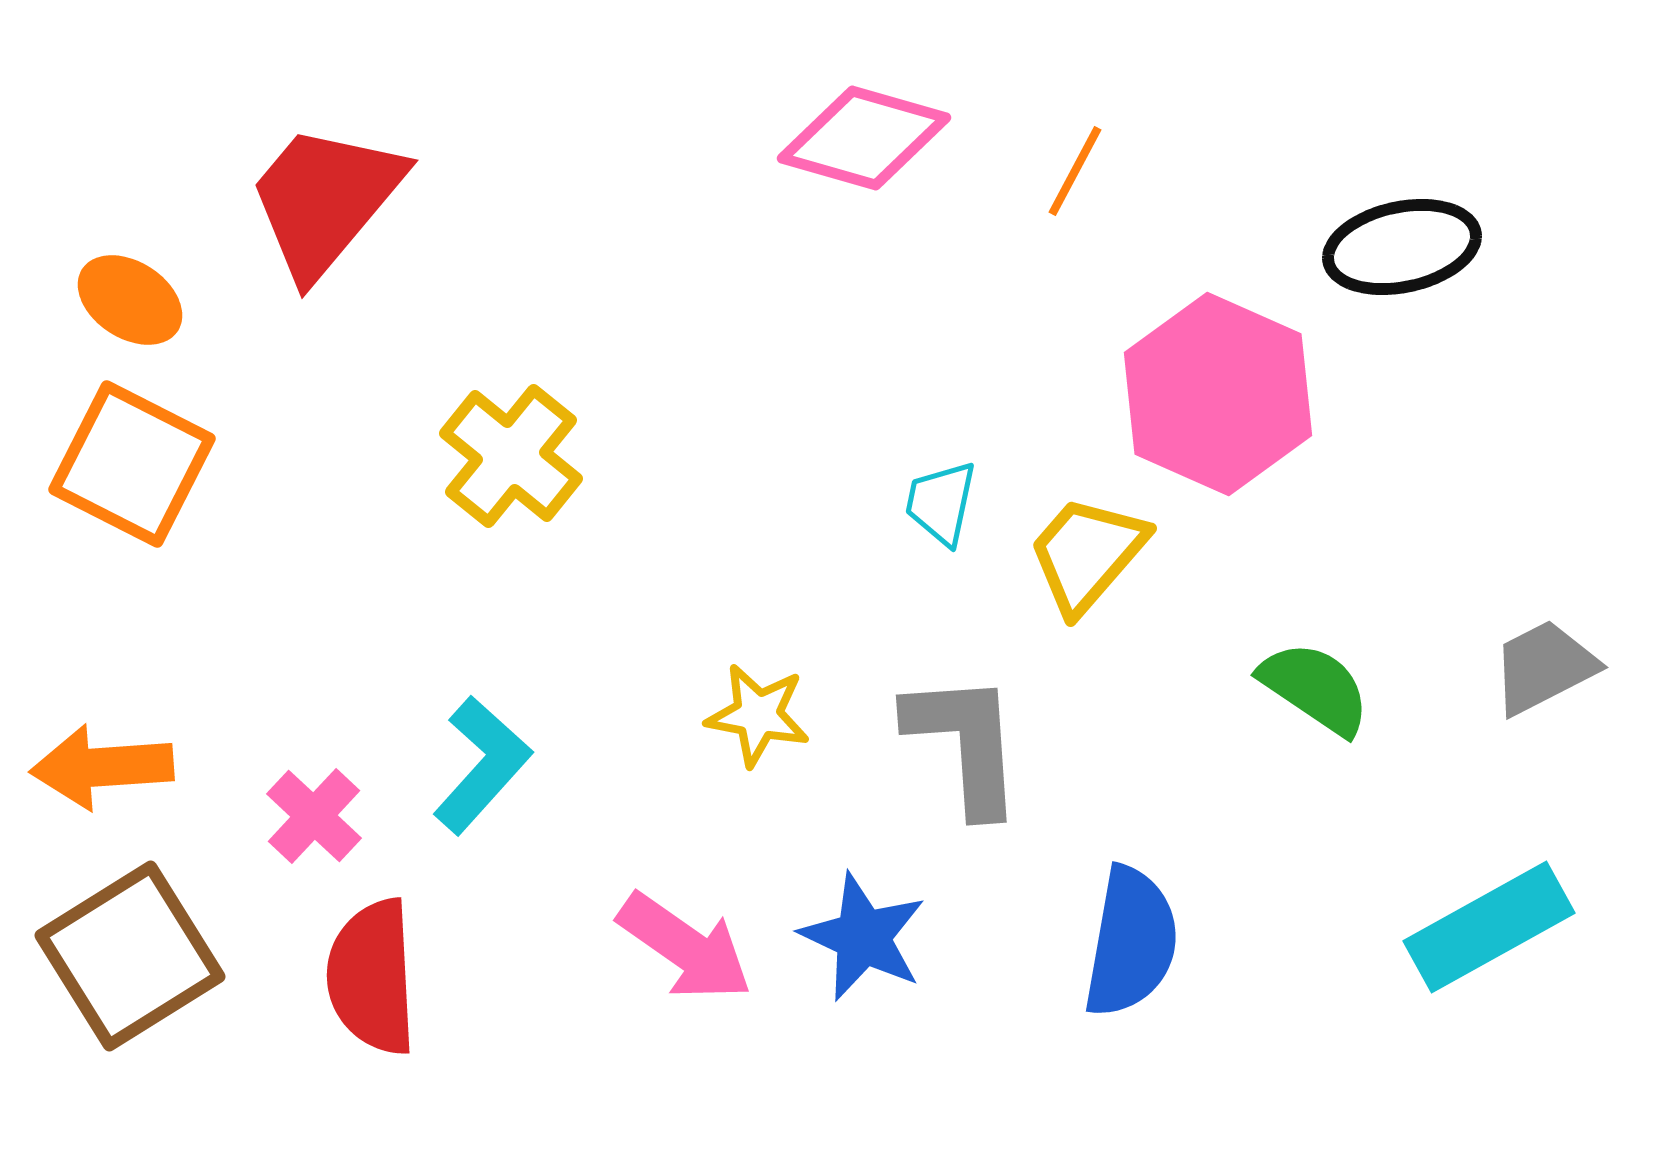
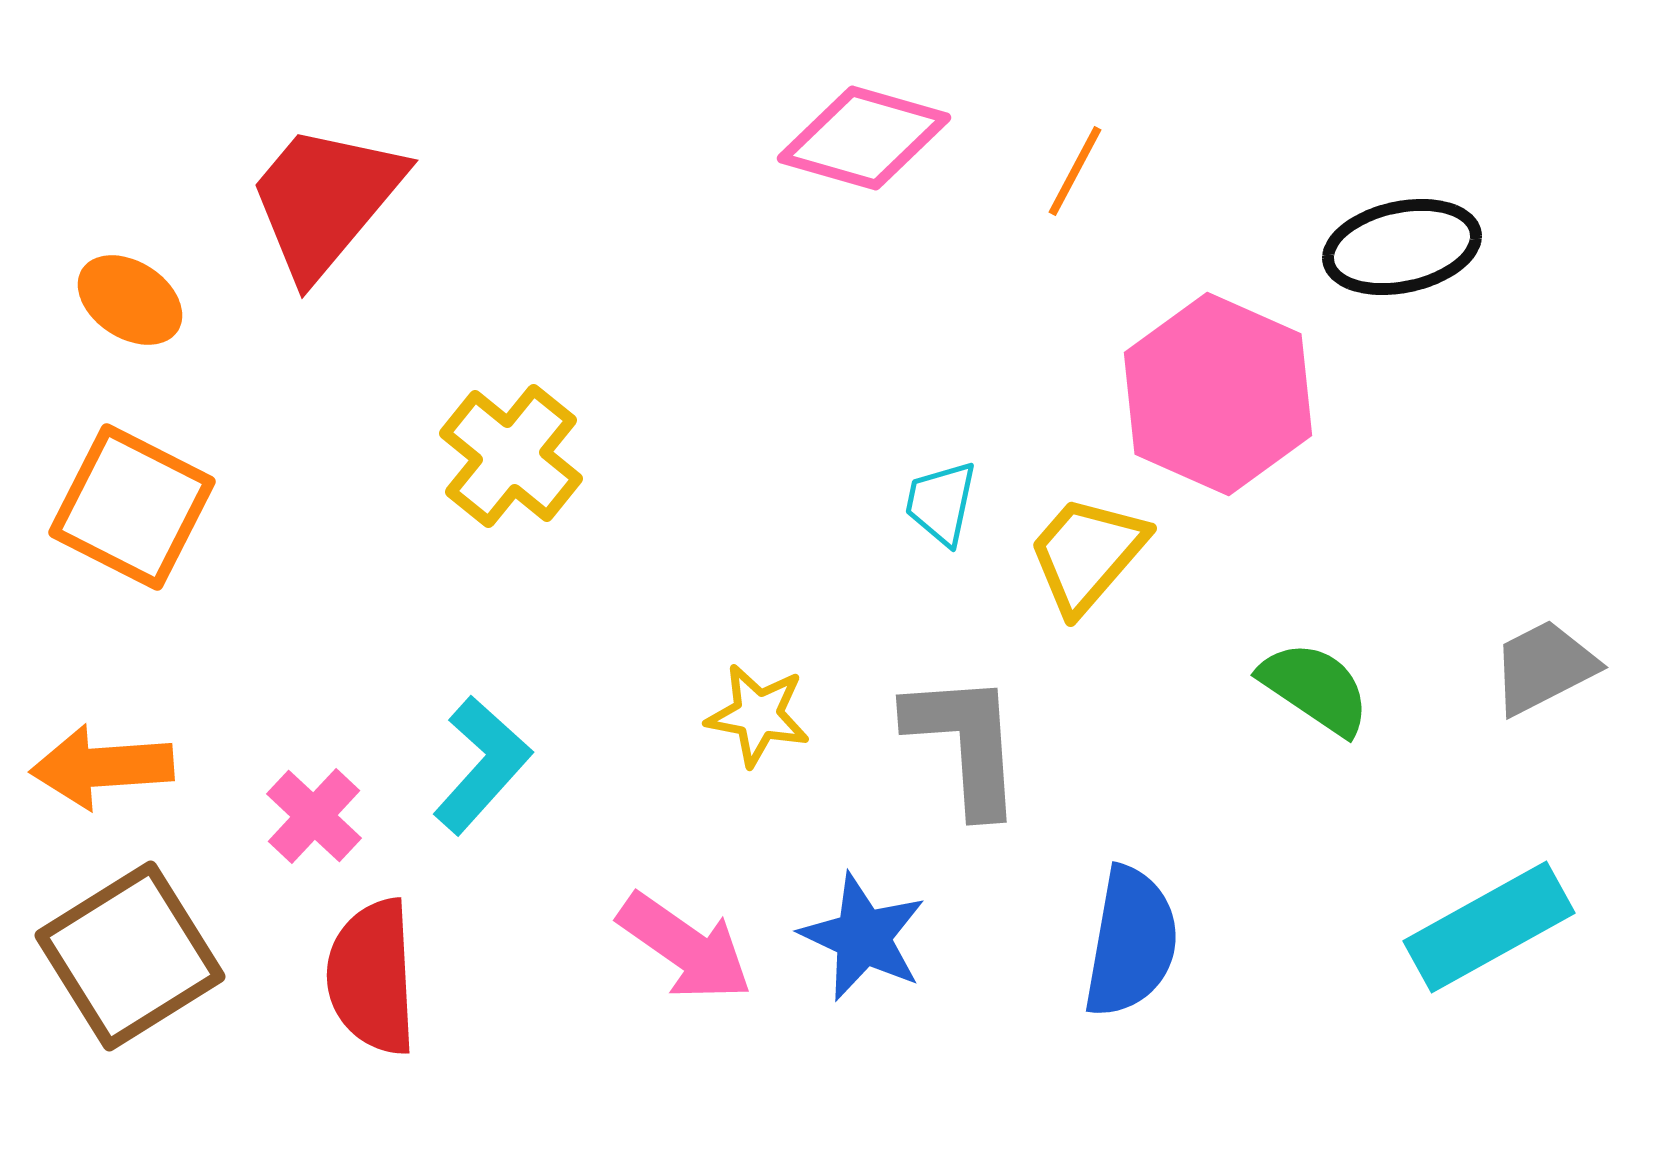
orange square: moved 43 px down
